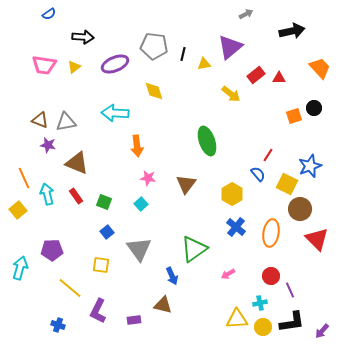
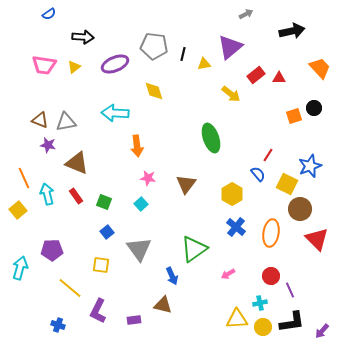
green ellipse at (207, 141): moved 4 px right, 3 px up
